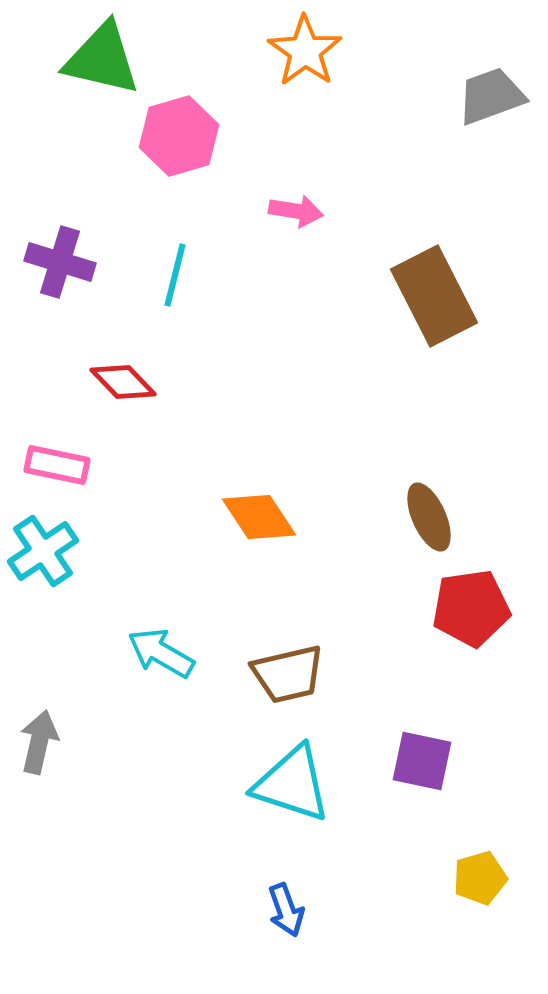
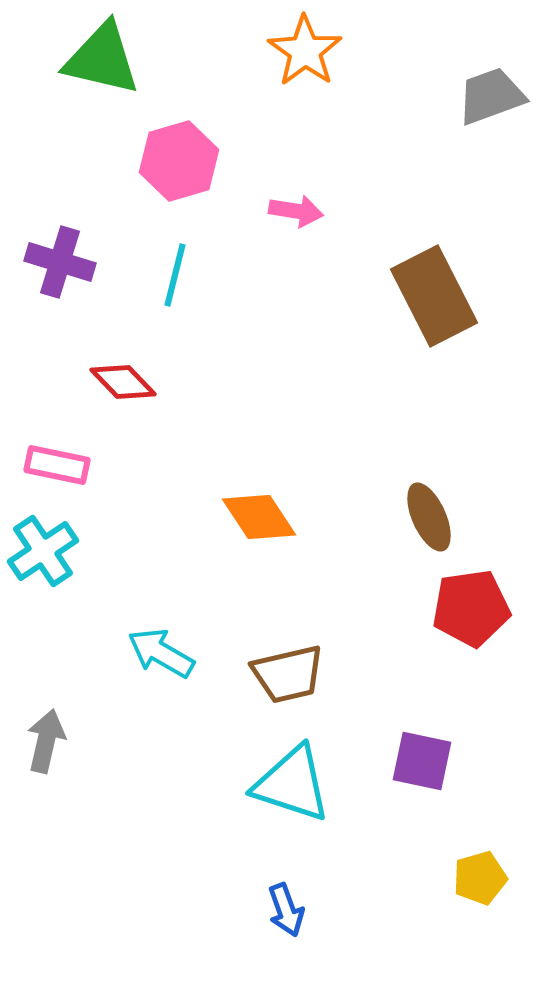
pink hexagon: moved 25 px down
gray arrow: moved 7 px right, 1 px up
